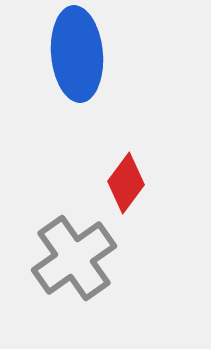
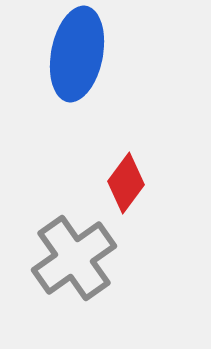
blue ellipse: rotated 16 degrees clockwise
